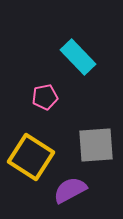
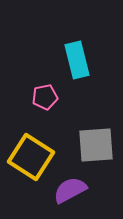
cyan rectangle: moved 1 px left, 3 px down; rotated 30 degrees clockwise
